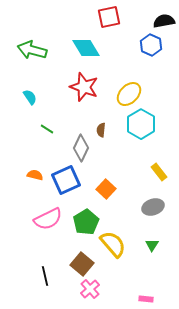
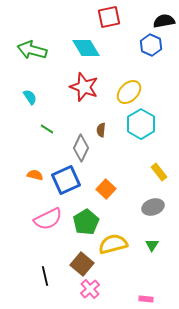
yellow ellipse: moved 2 px up
yellow semicircle: rotated 64 degrees counterclockwise
